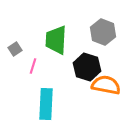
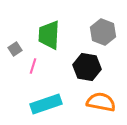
green trapezoid: moved 7 px left, 5 px up
black hexagon: rotated 8 degrees counterclockwise
orange semicircle: moved 5 px left, 17 px down
cyan rectangle: rotated 68 degrees clockwise
